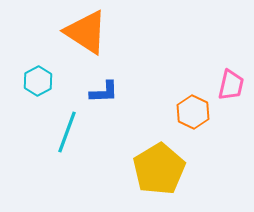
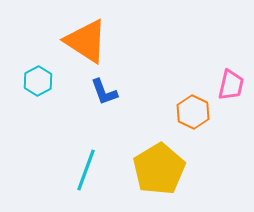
orange triangle: moved 9 px down
blue L-shape: rotated 72 degrees clockwise
cyan line: moved 19 px right, 38 px down
